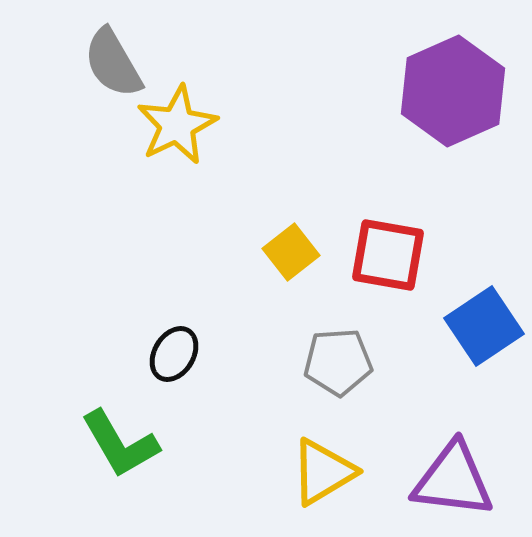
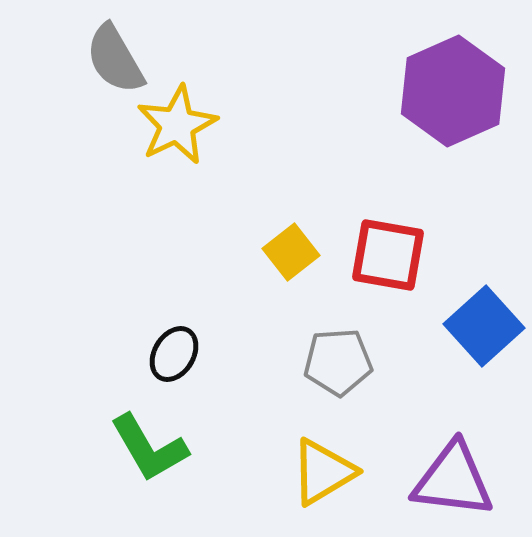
gray semicircle: moved 2 px right, 4 px up
blue square: rotated 8 degrees counterclockwise
green L-shape: moved 29 px right, 4 px down
